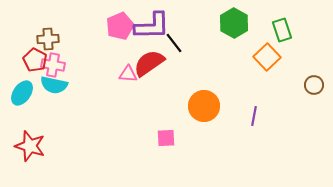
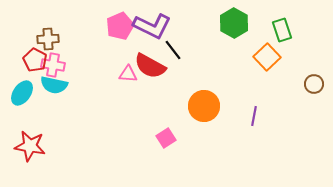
purple L-shape: rotated 27 degrees clockwise
black line: moved 1 px left, 7 px down
red semicircle: moved 1 px right, 3 px down; rotated 116 degrees counterclockwise
brown circle: moved 1 px up
pink square: rotated 30 degrees counterclockwise
red star: rotated 8 degrees counterclockwise
